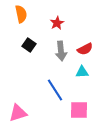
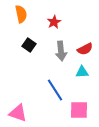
red star: moved 3 px left, 1 px up
pink triangle: rotated 36 degrees clockwise
